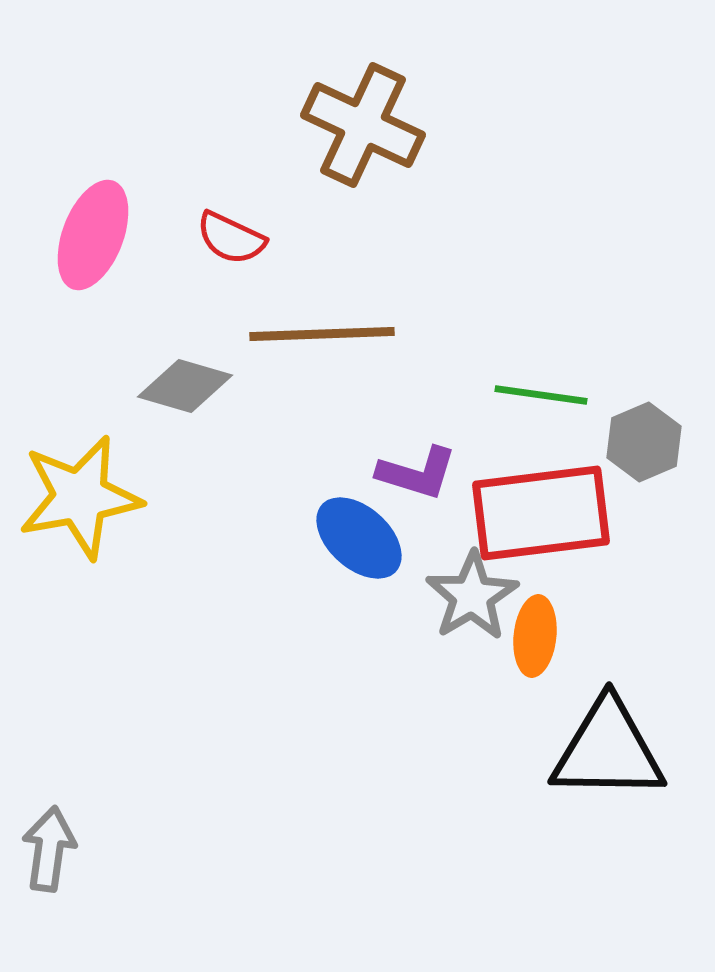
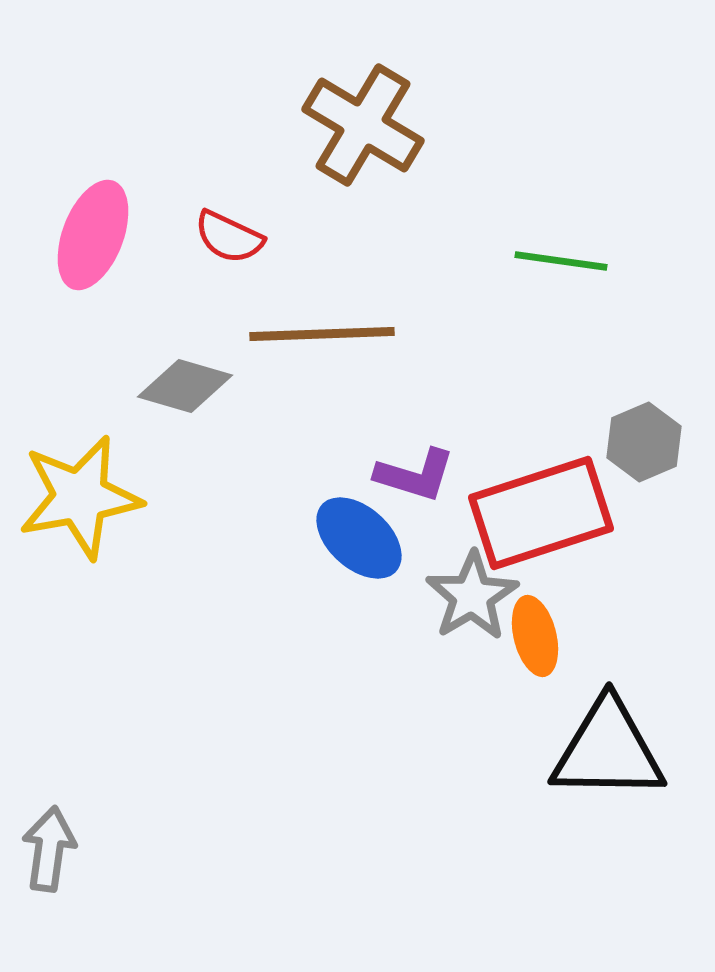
brown cross: rotated 6 degrees clockwise
red semicircle: moved 2 px left, 1 px up
green line: moved 20 px right, 134 px up
purple L-shape: moved 2 px left, 2 px down
red rectangle: rotated 11 degrees counterclockwise
orange ellipse: rotated 20 degrees counterclockwise
